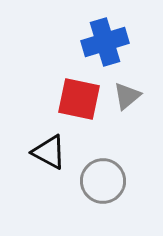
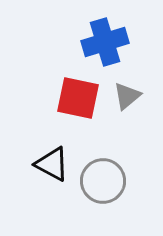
red square: moved 1 px left, 1 px up
black triangle: moved 3 px right, 12 px down
